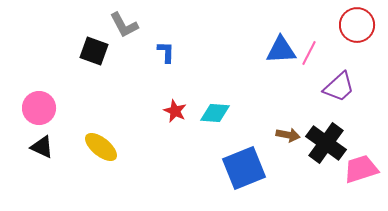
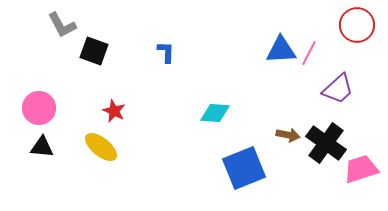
gray L-shape: moved 62 px left
purple trapezoid: moved 1 px left, 2 px down
red star: moved 61 px left
black triangle: rotated 20 degrees counterclockwise
